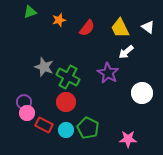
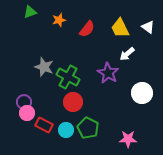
red semicircle: moved 1 px down
white arrow: moved 1 px right, 2 px down
red circle: moved 7 px right
